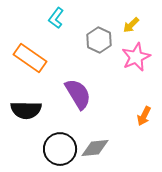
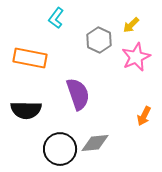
orange rectangle: rotated 24 degrees counterclockwise
purple semicircle: rotated 12 degrees clockwise
gray diamond: moved 5 px up
